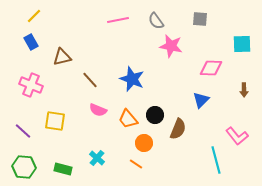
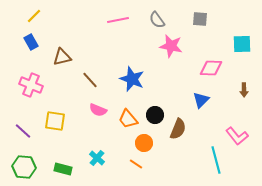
gray semicircle: moved 1 px right, 1 px up
